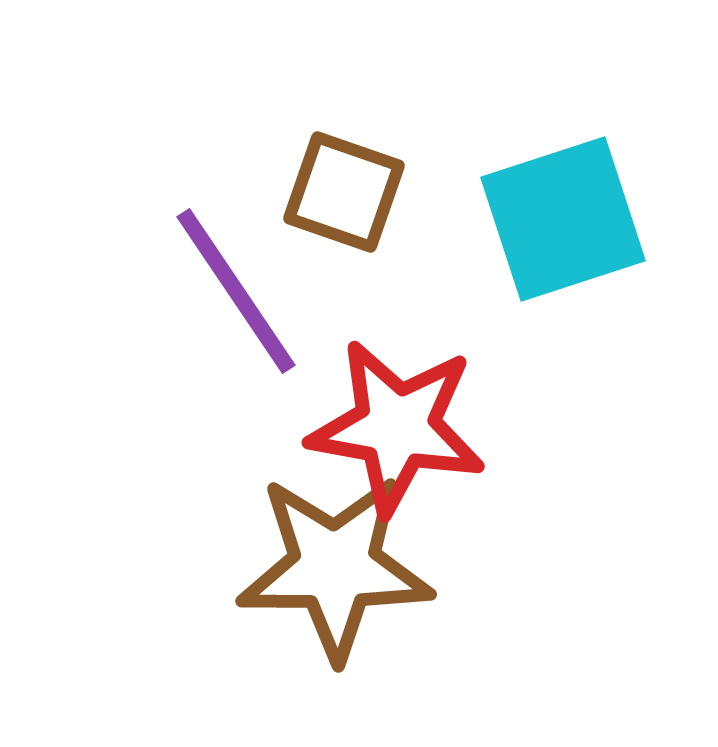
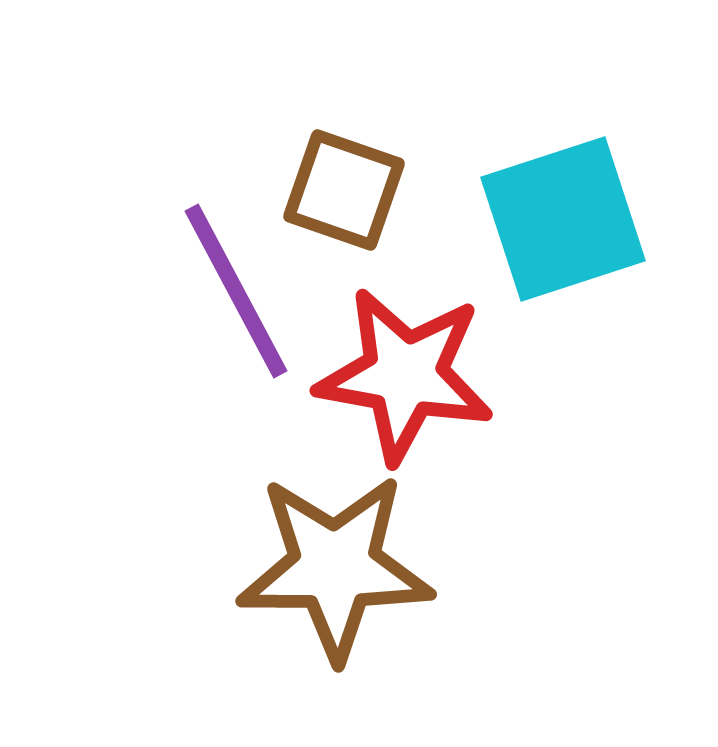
brown square: moved 2 px up
purple line: rotated 6 degrees clockwise
red star: moved 8 px right, 52 px up
